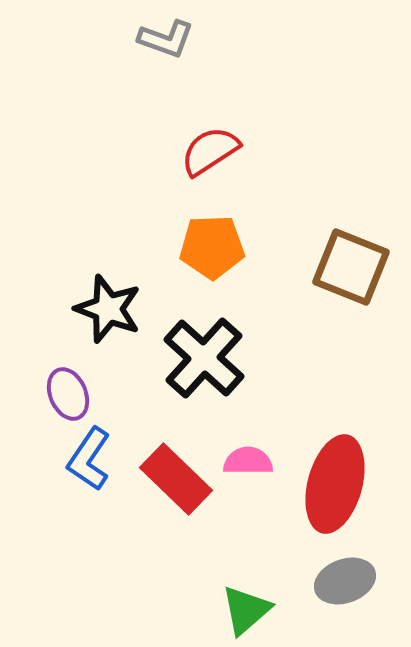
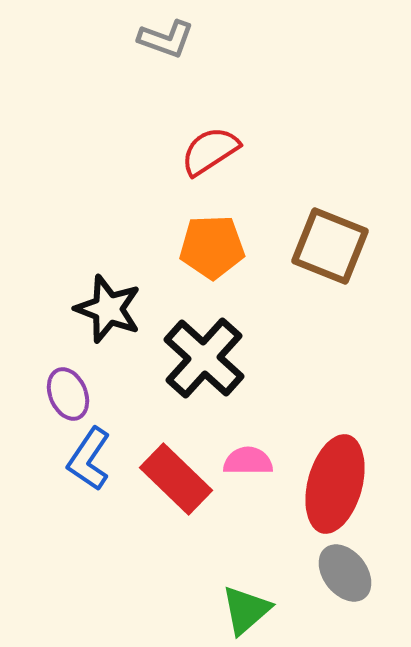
brown square: moved 21 px left, 21 px up
gray ellipse: moved 8 px up; rotated 72 degrees clockwise
